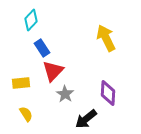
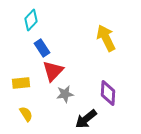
gray star: rotated 30 degrees clockwise
